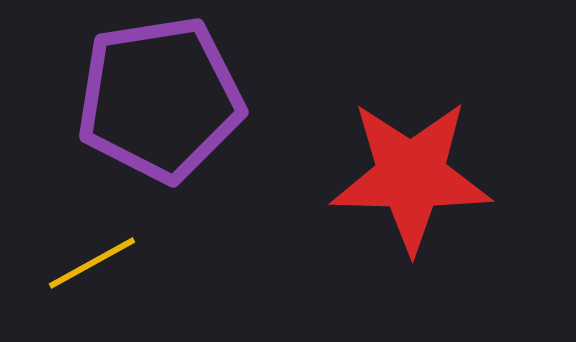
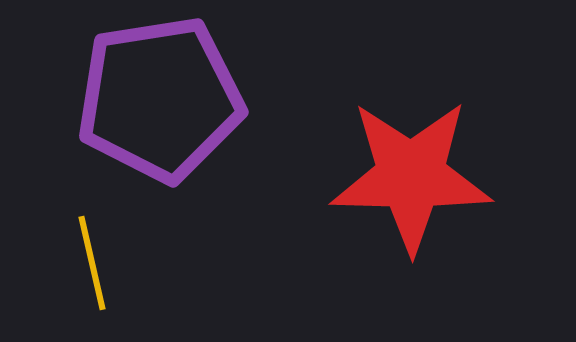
yellow line: rotated 74 degrees counterclockwise
